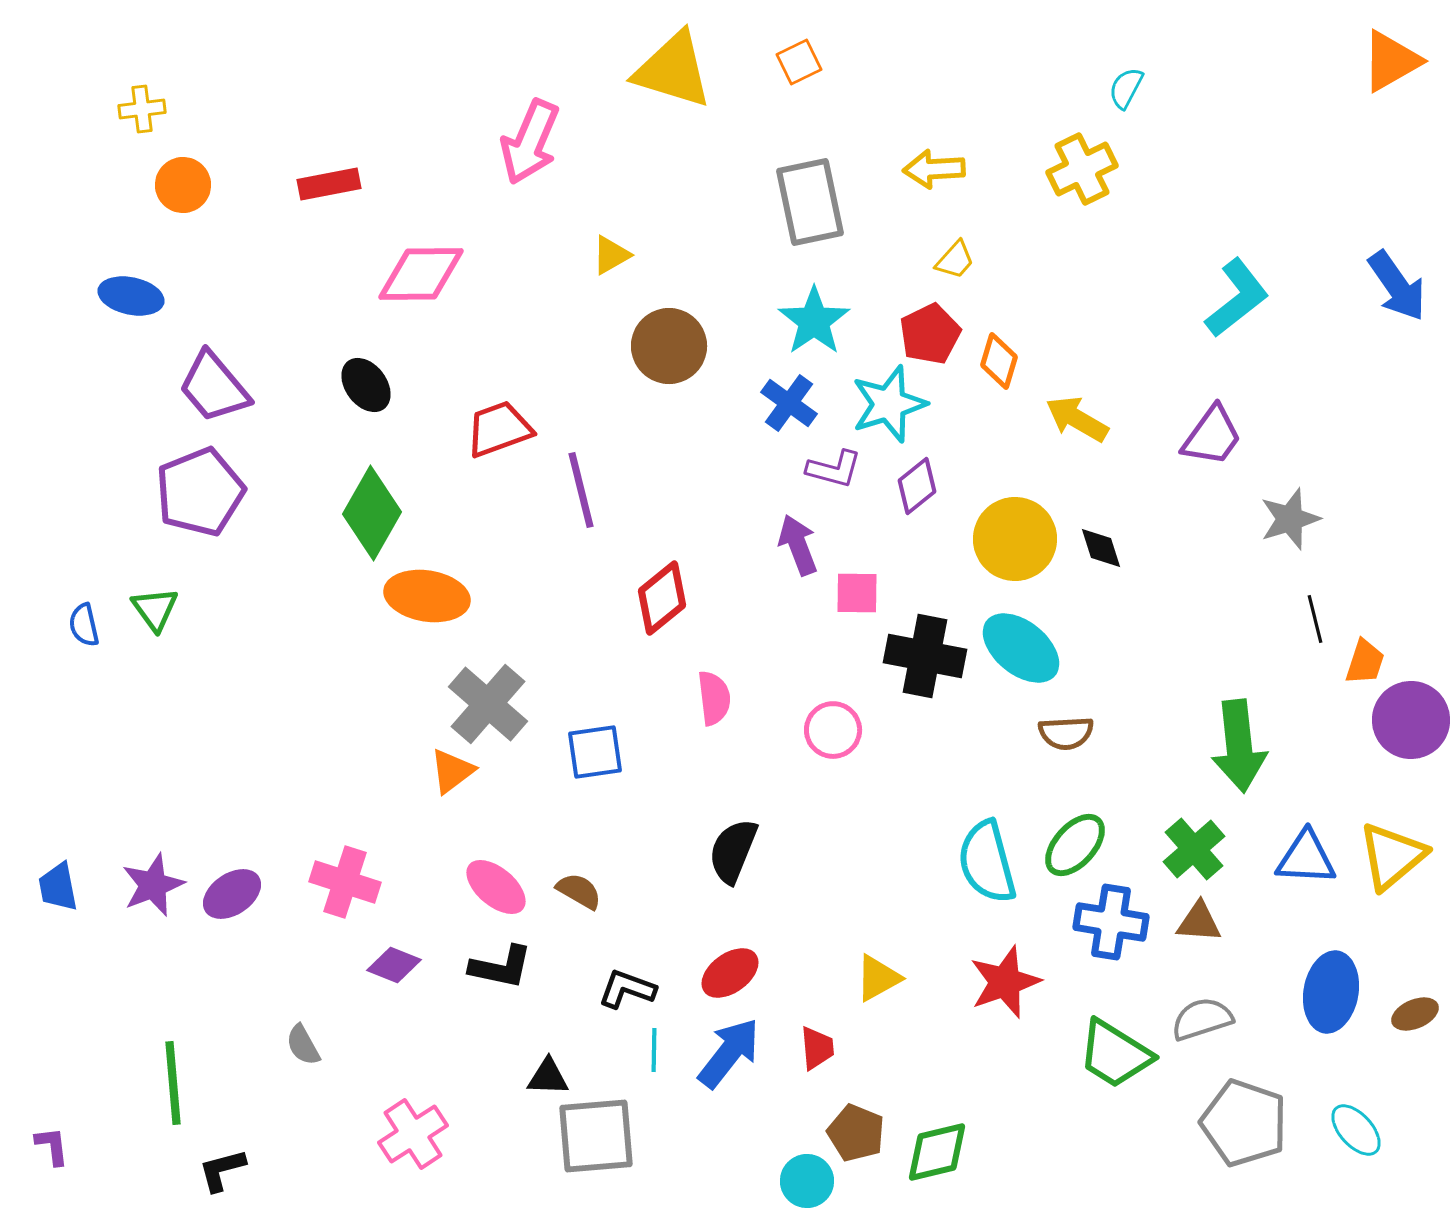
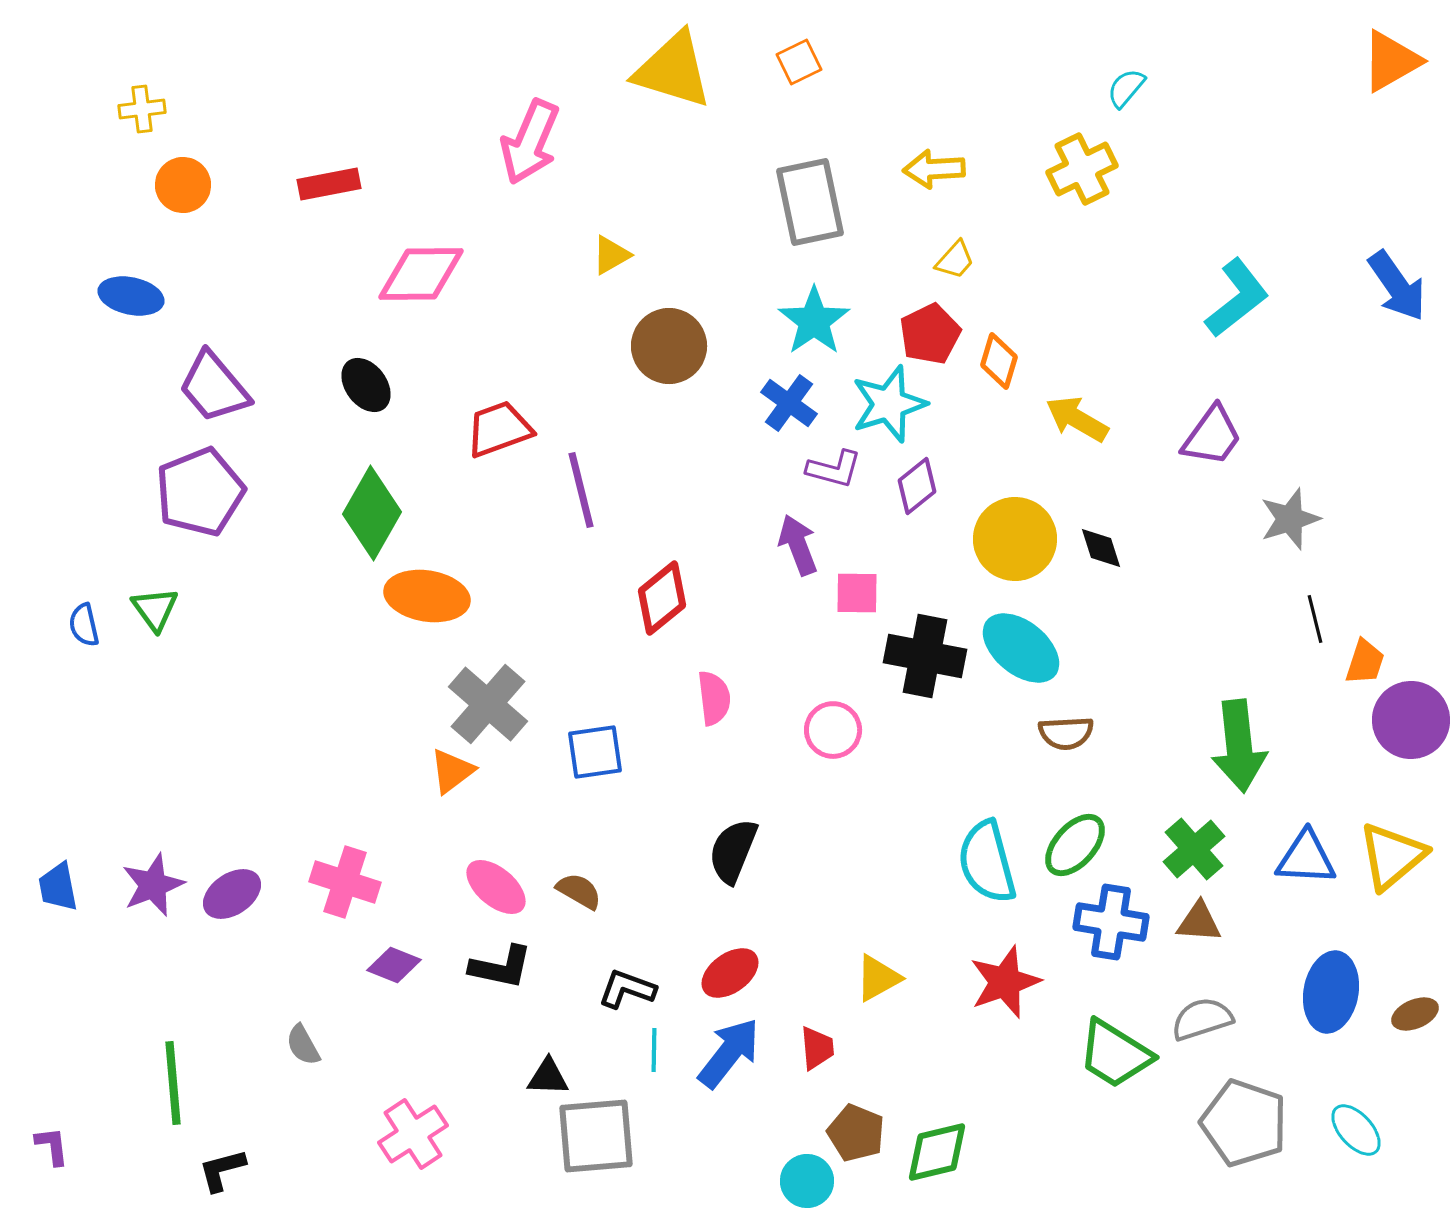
cyan semicircle at (1126, 88): rotated 12 degrees clockwise
